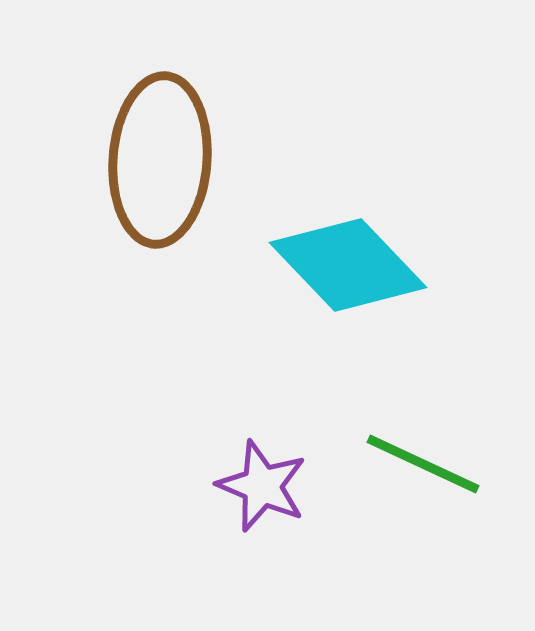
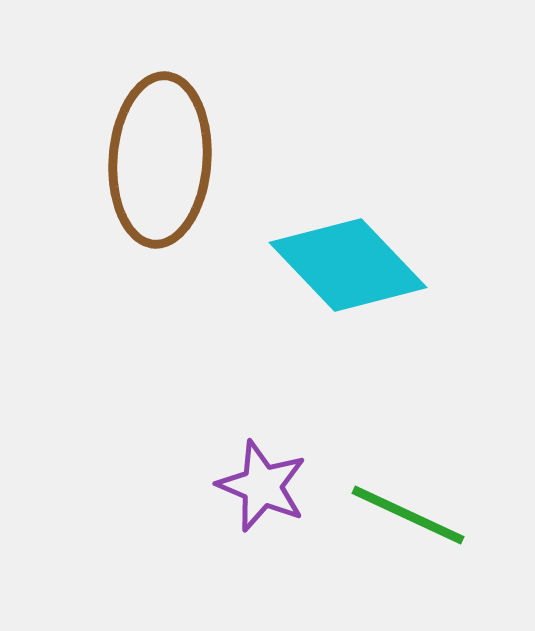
green line: moved 15 px left, 51 px down
